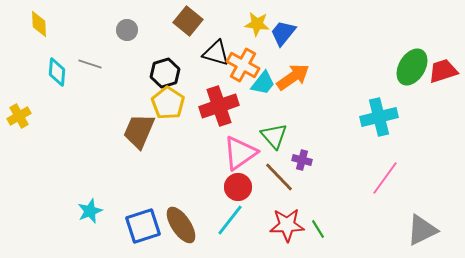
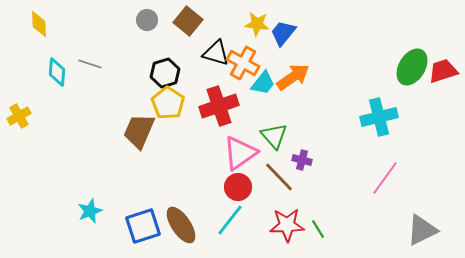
gray circle: moved 20 px right, 10 px up
orange cross: moved 2 px up
